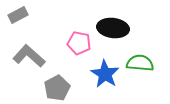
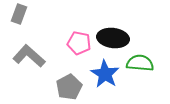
gray rectangle: moved 1 px right, 1 px up; rotated 42 degrees counterclockwise
black ellipse: moved 10 px down
gray pentagon: moved 12 px right, 1 px up
